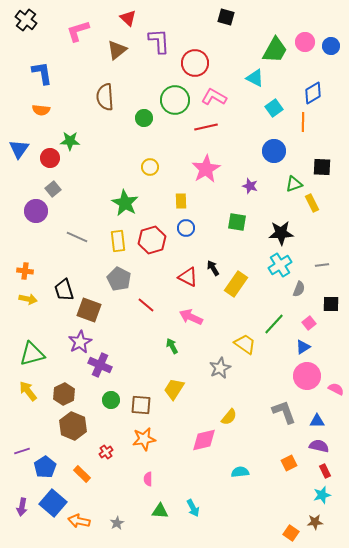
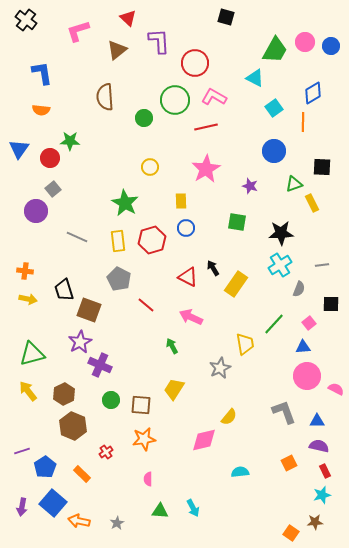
yellow trapezoid at (245, 344): rotated 45 degrees clockwise
blue triangle at (303, 347): rotated 28 degrees clockwise
